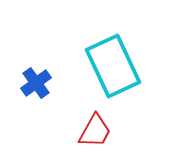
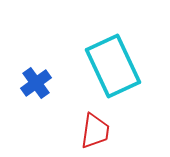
red trapezoid: rotated 21 degrees counterclockwise
